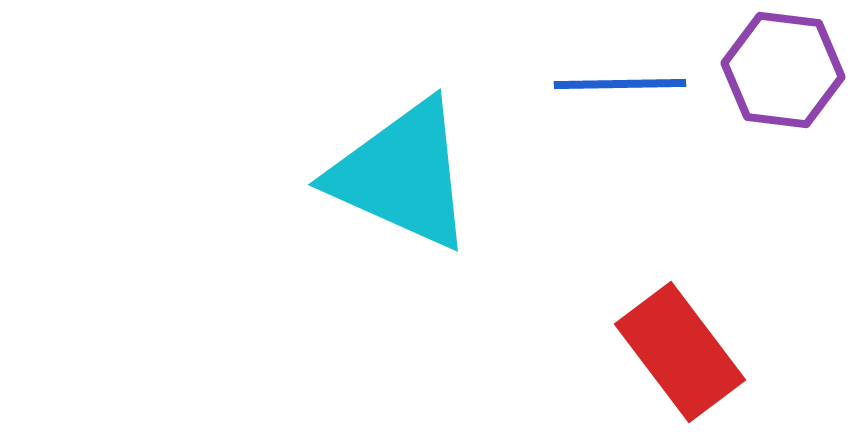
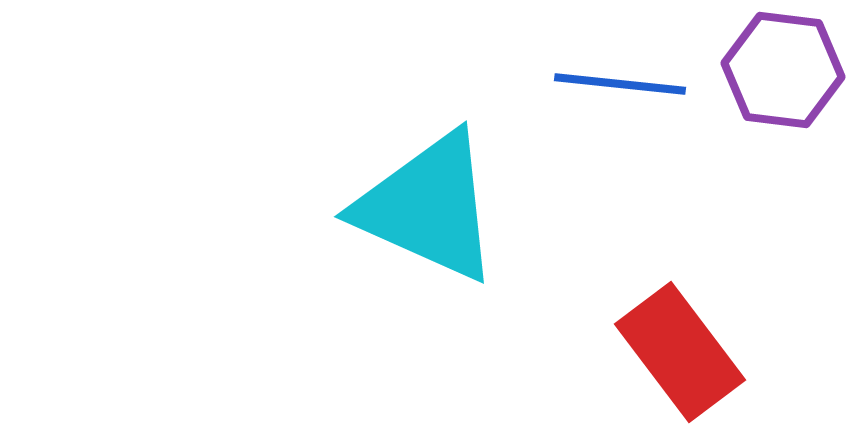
blue line: rotated 7 degrees clockwise
cyan triangle: moved 26 px right, 32 px down
